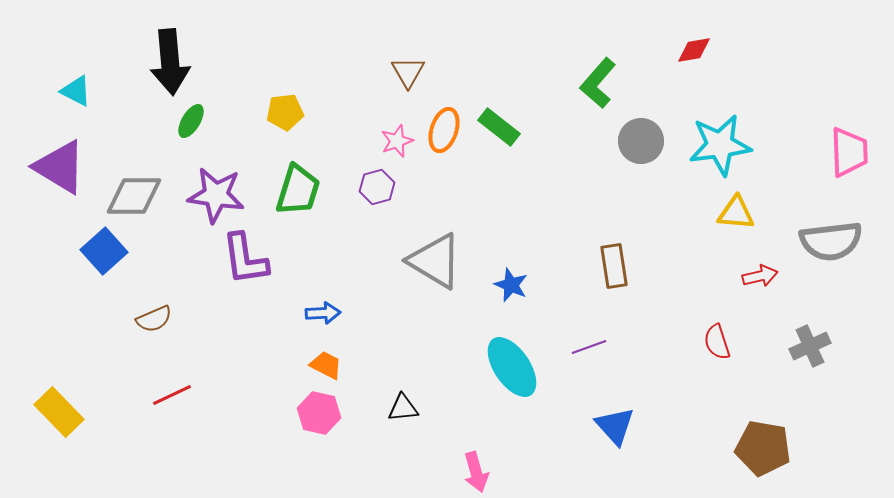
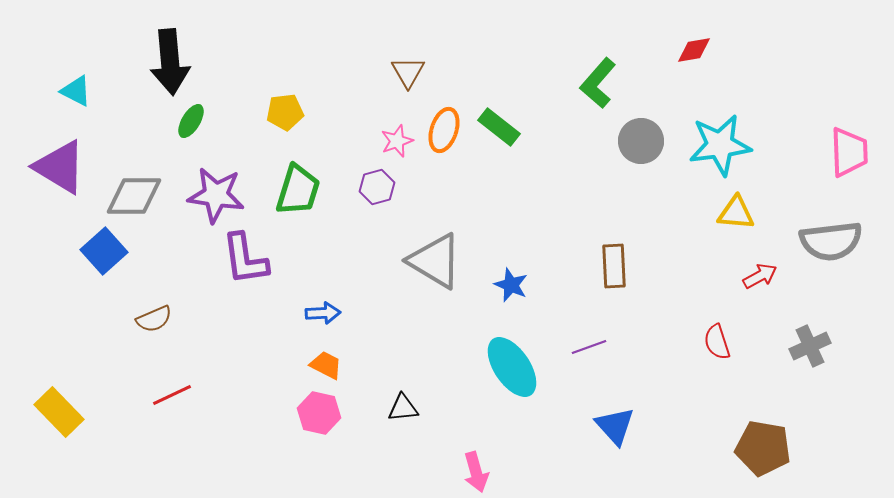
brown rectangle: rotated 6 degrees clockwise
red arrow: rotated 16 degrees counterclockwise
